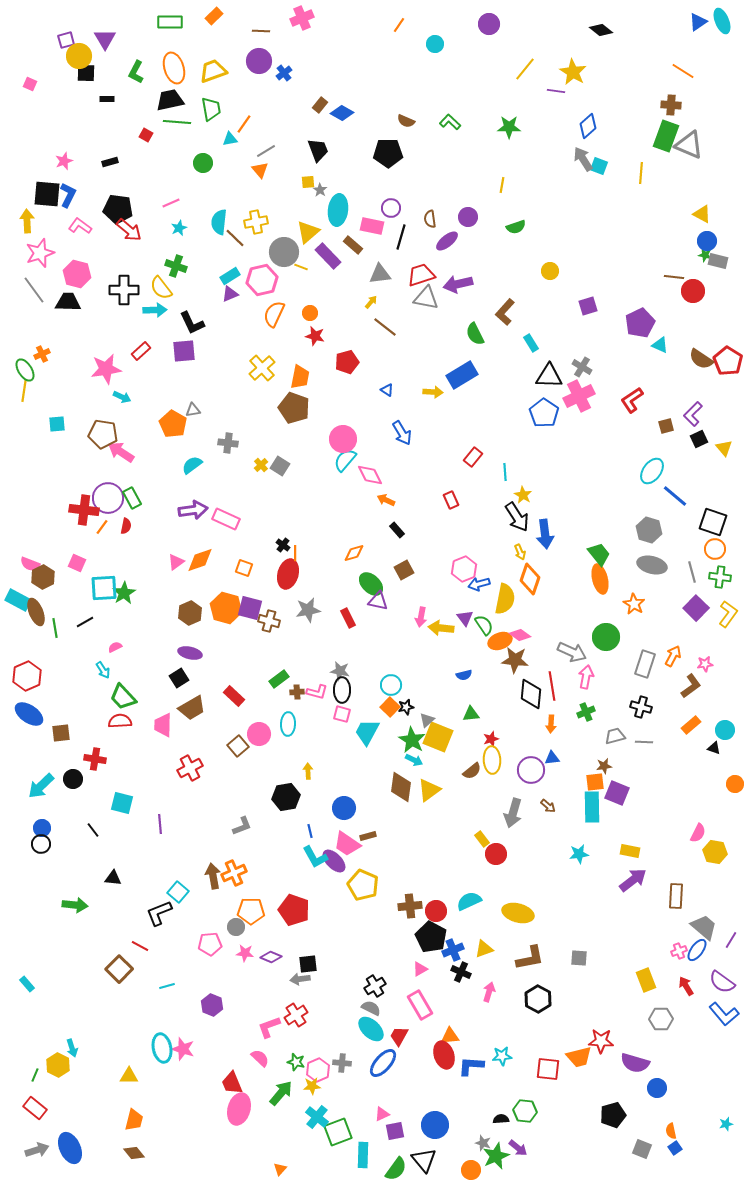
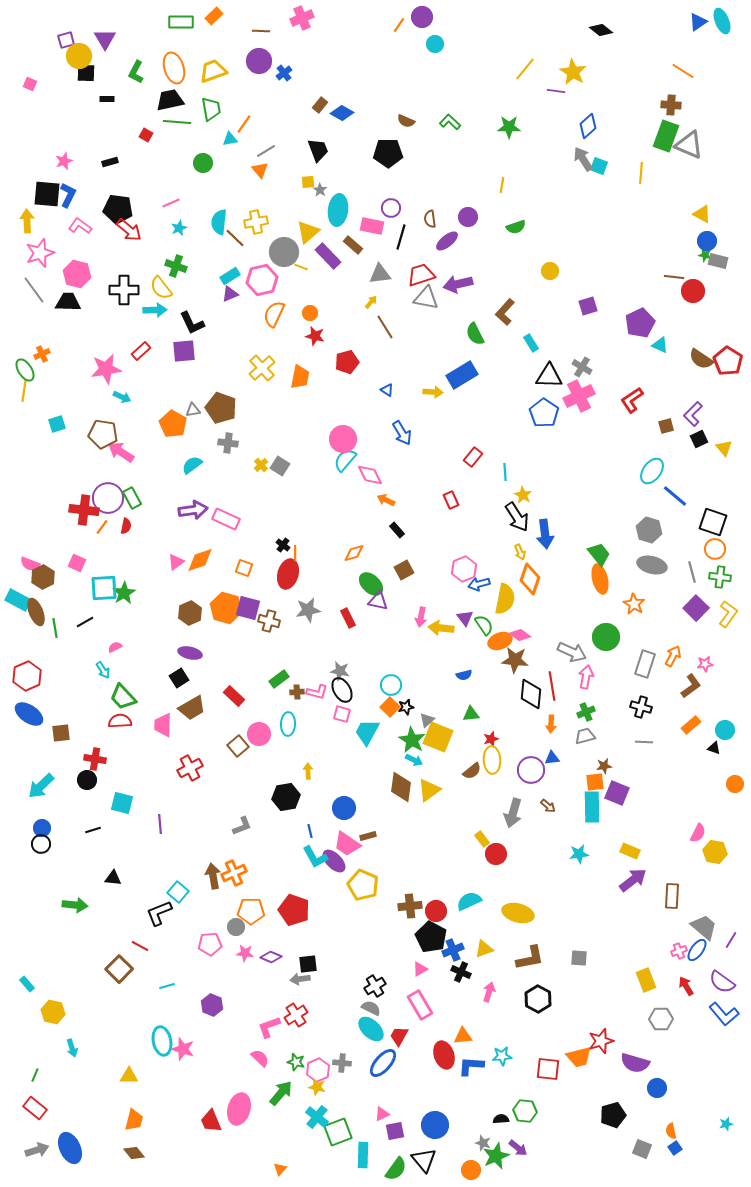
green rectangle at (170, 22): moved 11 px right
purple circle at (489, 24): moved 67 px left, 7 px up
brown line at (385, 327): rotated 20 degrees clockwise
brown pentagon at (294, 408): moved 73 px left
cyan square at (57, 424): rotated 12 degrees counterclockwise
purple square at (250, 608): moved 2 px left
black ellipse at (342, 690): rotated 30 degrees counterclockwise
gray trapezoid at (615, 736): moved 30 px left
black circle at (73, 779): moved 14 px right, 1 px down
black line at (93, 830): rotated 70 degrees counterclockwise
yellow rectangle at (630, 851): rotated 12 degrees clockwise
brown rectangle at (676, 896): moved 4 px left
orange triangle at (450, 1036): moved 13 px right
red star at (601, 1041): rotated 20 degrees counterclockwise
cyan ellipse at (162, 1048): moved 7 px up
yellow hexagon at (58, 1065): moved 5 px left, 53 px up; rotated 15 degrees counterclockwise
red trapezoid at (232, 1083): moved 21 px left, 38 px down
yellow star at (312, 1086): moved 5 px right, 1 px down; rotated 18 degrees clockwise
